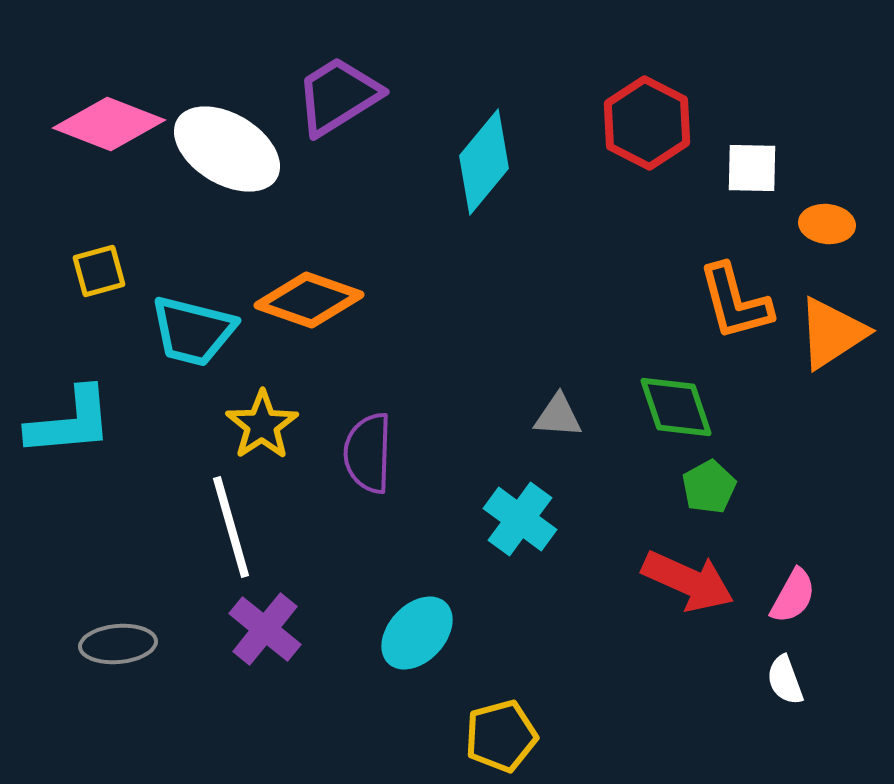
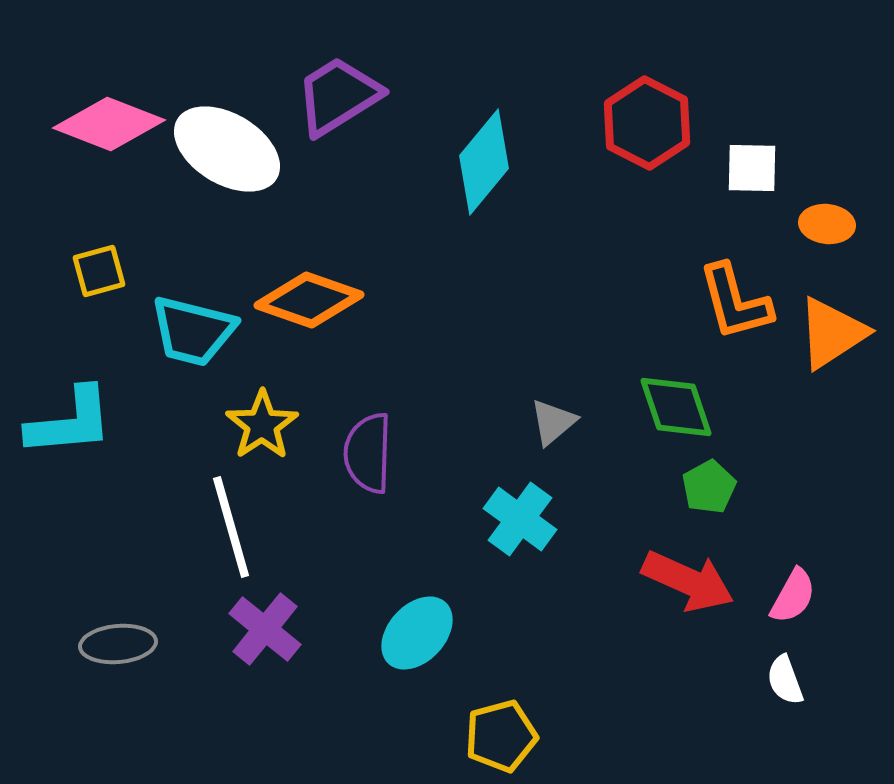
gray triangle: moved 5 px left, 6 px down; rotated 44 degrees counterclockwise
